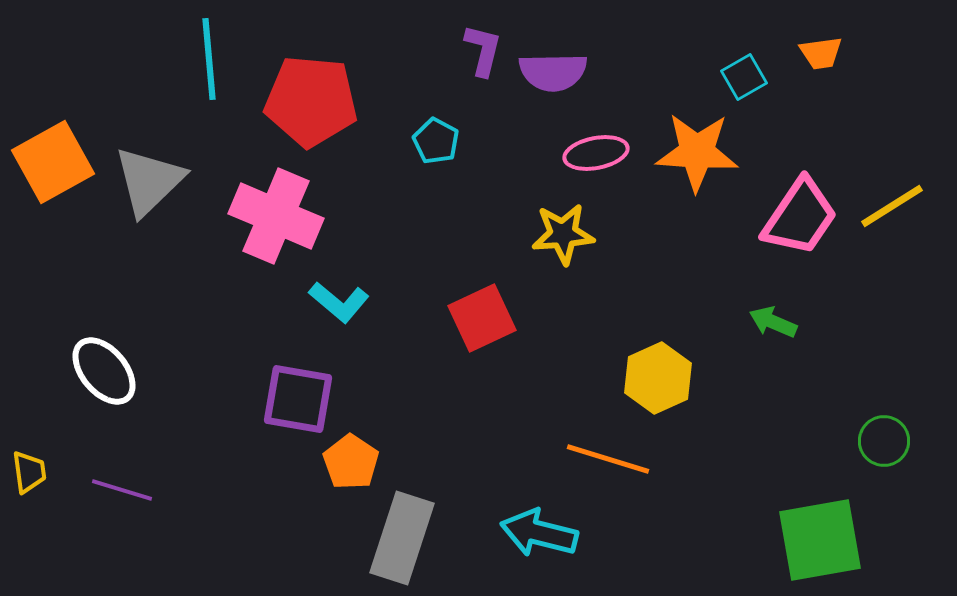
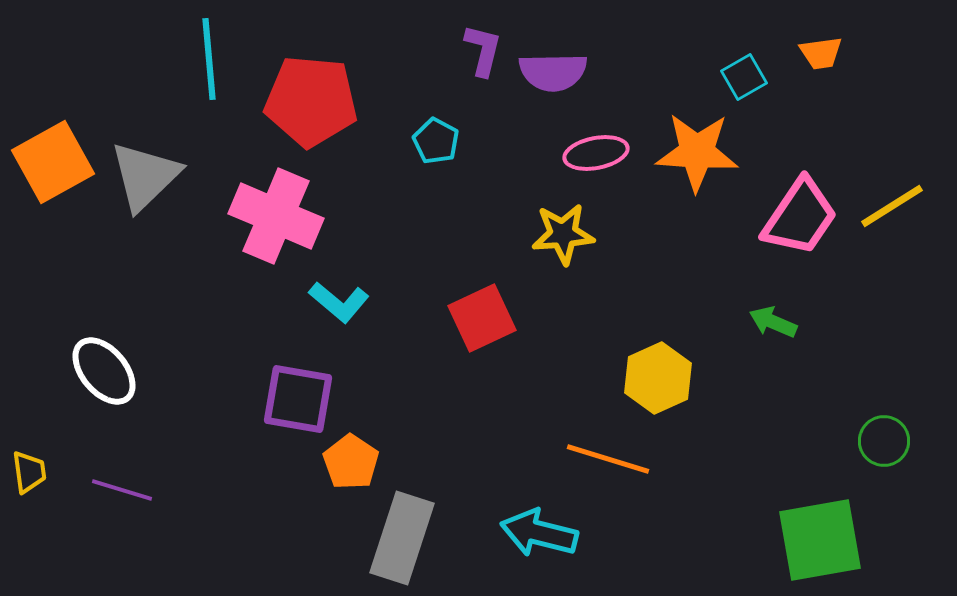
gray triangle: moved 4 px left, 5 px up
